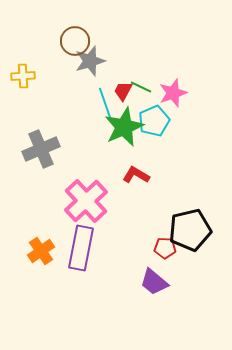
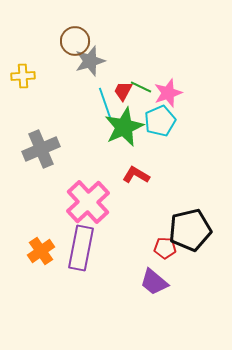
pink star: moved 5 px left
cyan pentagon: moved 6 px right
pink cross: moved 2 px right, 1 px down
